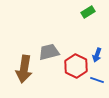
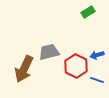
blue arrow: rotated 56 degrees clockwise
brown arrow: rotated 16 degrees clockwise
